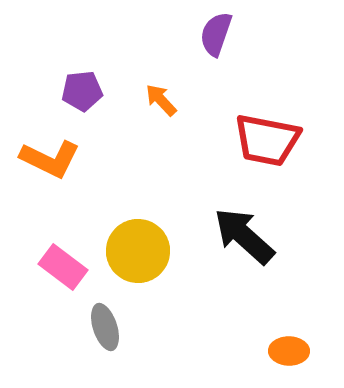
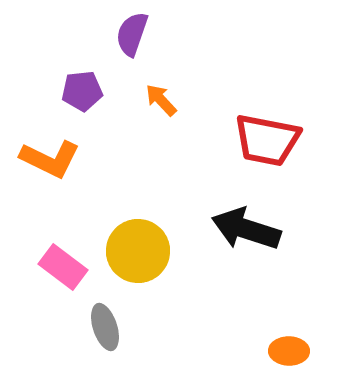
purple semicircle: moved 84 px left
black arrow: moved 2 px right, 7 px up; rotated 24 degrees counterclockwise
